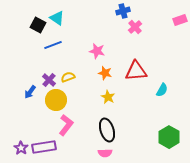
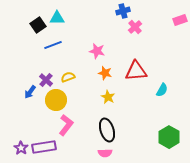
cyan triangle: rotated 35 degrees counterclockwise
black square: rotated 28 degrees clockwise
purple cross: moved 3 px left
